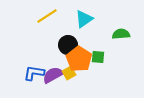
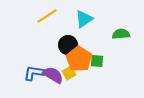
green square: moved 1 px left, 4 px down
purple semicircle: rotated 60 degrees clockwise
